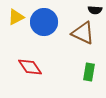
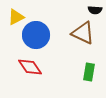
blue circle: moved 8 px left, 13 px down
